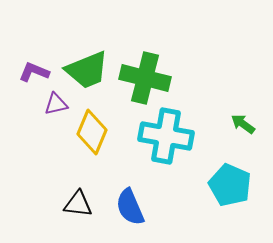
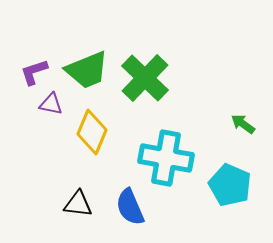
purple L-shape: rotated 40 degrees counterclockwise
green cross: rotated 30 degrees clockwise
purple triangle: moved 5 px left; rotated 25 degrees clockwise
cyan cross: moved 22 px down
